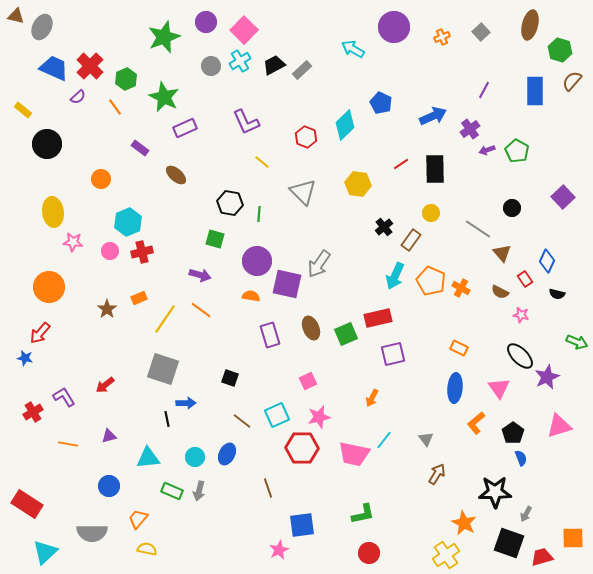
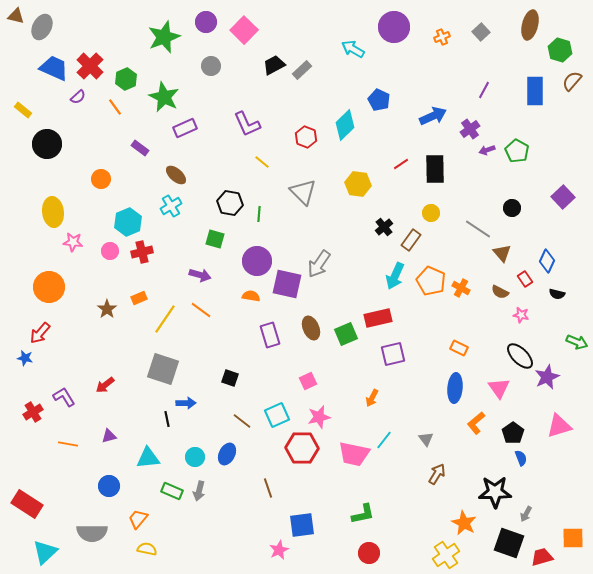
cyan cross at (240, 61): moved 69 px left, 145 px down
blue pentagon at (381, 103): moved 2 px left, 3 px up
purple L-shape at (246, 122): moved 1 px right, 2 px down
